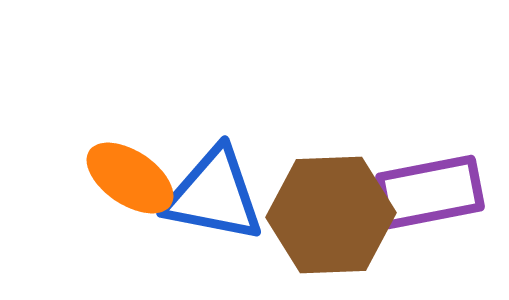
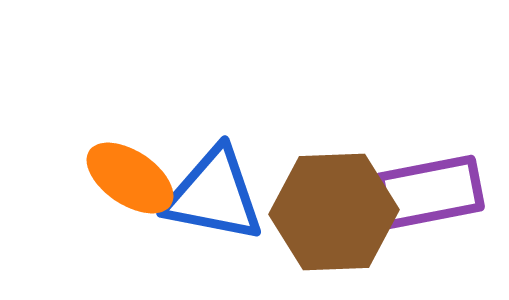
brown hexagon: moved 3 px right, 3 px up
